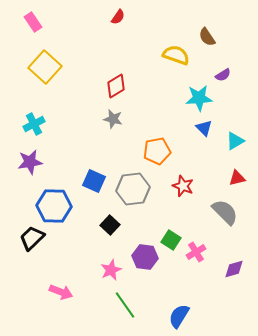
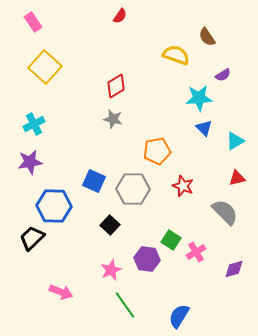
red semicircle: moved 2 px right, 1 px up
gray hexagon: rotated 8 degrees clockwise
purple hexagon: moved 2 px right, 2 px down
